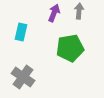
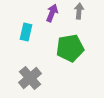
purple arrow: moved 2 px left
cyan rectangle: moved 5 px right
gray cross: moved 7 px right, 1 px down; rotated 15 degrees clockwise
